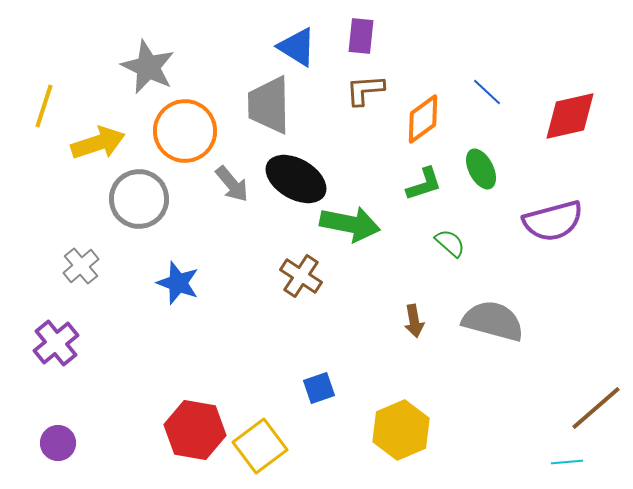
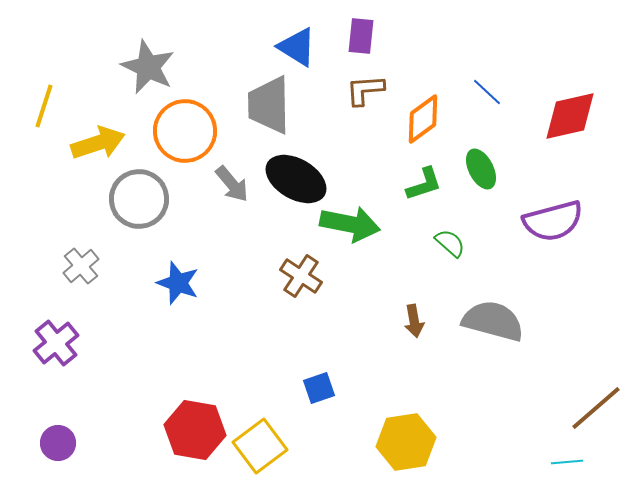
yellow hexagon: moved 5 px right, 12 px down; rotated 14 degrees clockwise
